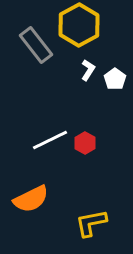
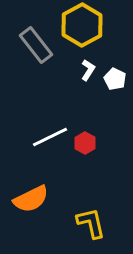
yellow hexagon: moved 3 px right
white pentagon: rotated 10 degrees counterclockwise
white line: moved 3 px up
yellow L-shape: rotated 88 degrees clockwise
